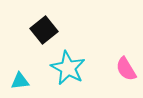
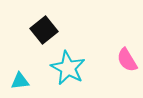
pink semicircle: moved 1 px right, 9 px up
